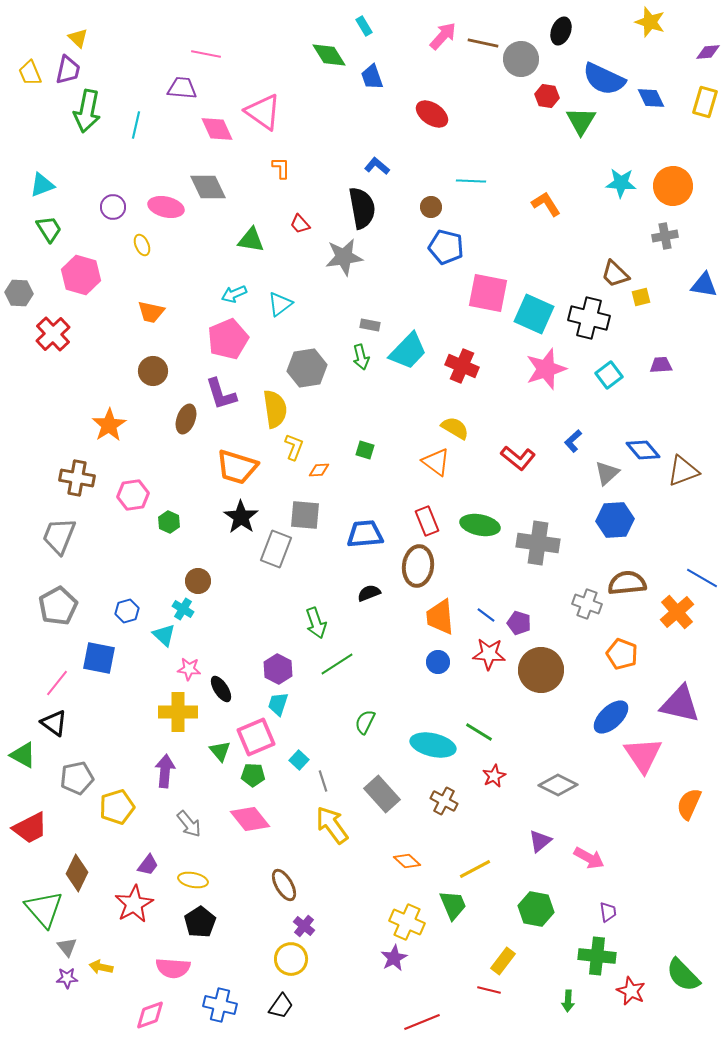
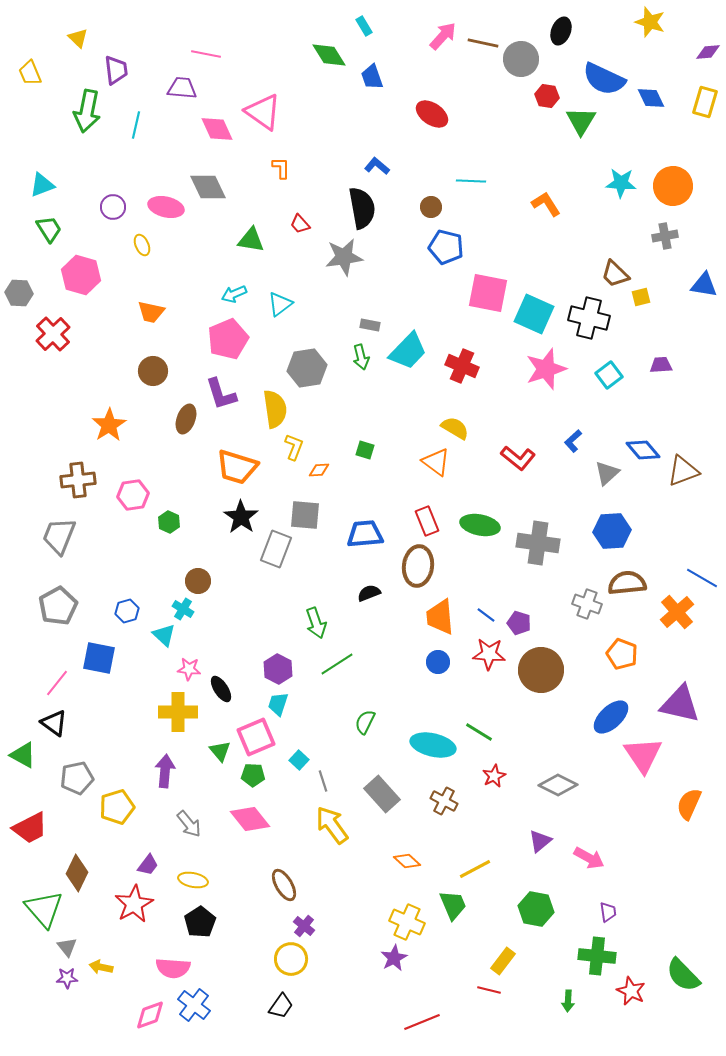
purple trapezoid at (68, 70): moved 48 px right; rotated 20 degrees counterclockwise
brown cross at (77, 478): moved 1 px right, 2 px down; rotated 16 degrees counterclockwise
blue hexagon at (615, 520): moved 3 px left, 11 px down
blue cross at (220, 1005): moved 26 px left; rotated 24 degrees clockwise
